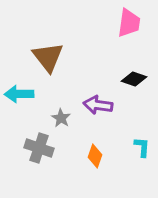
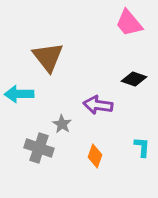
pink trapezoid: rotated 132 degrees clockwise
gray star: moved 1 px right, 6 px down
